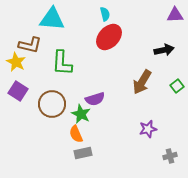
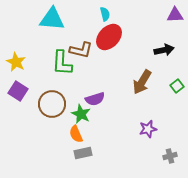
brown L-shape: moved 51 px right, 5 px down
